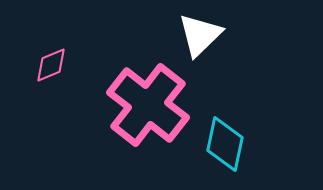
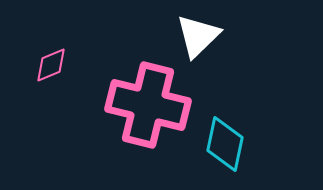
white triangle: moved 2 px left, 1 px down
pink cross: rotated 24 degrees counterclockwise
